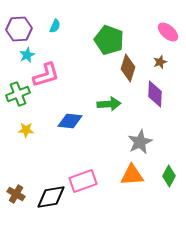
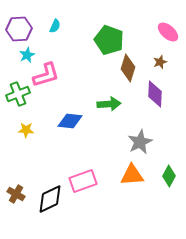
black diamond: moved 1 px left, 2 px down; rotated 16 degrees counterclockwise
